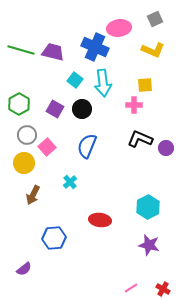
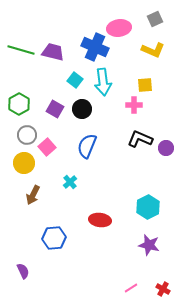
cyan arrow: moved 1 px up
purple semicircle: moved 1 px left, 2 px down; rotated 77 degrees counterclockwise
